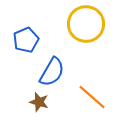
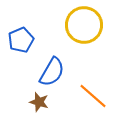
yellow circle: moved 2 px left, 1 px down
blue pentagon: moved 5 px left
orange line: moved 1 px right, 1 px up
